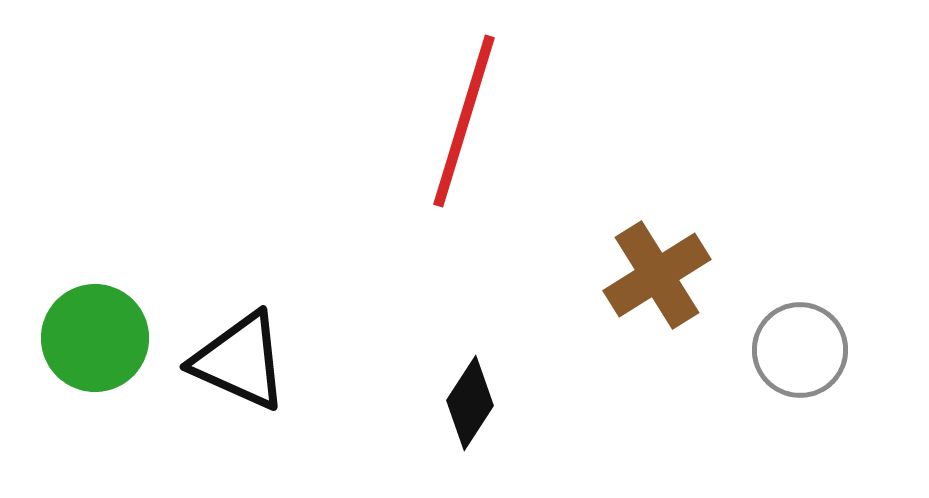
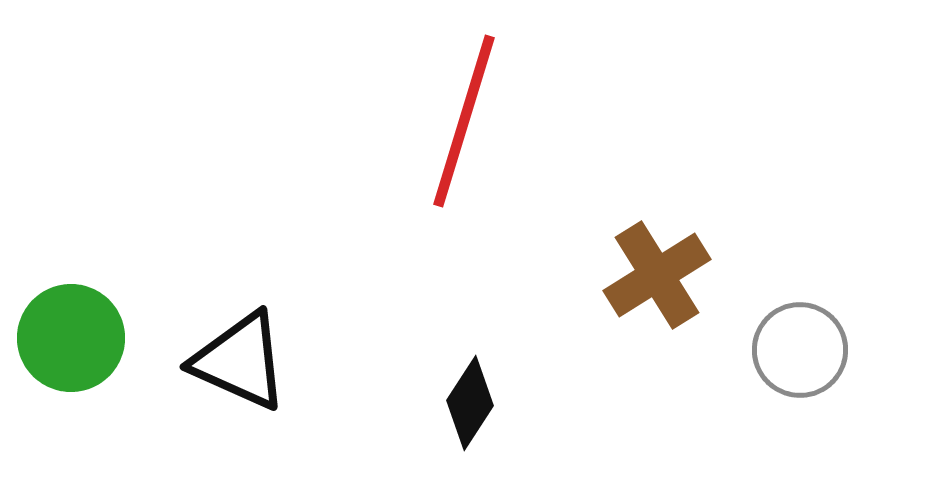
green circle: moved 24 px left
